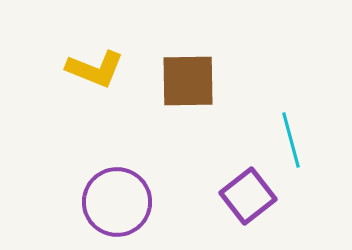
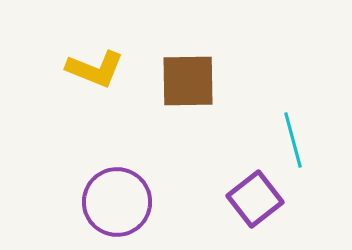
cyan line: moved 2 px right
purple square: moved 7 px right, 3 px down
